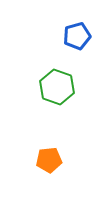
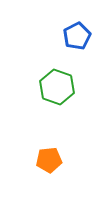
blue pentagon: rotated 12 degrees counterclockwise
